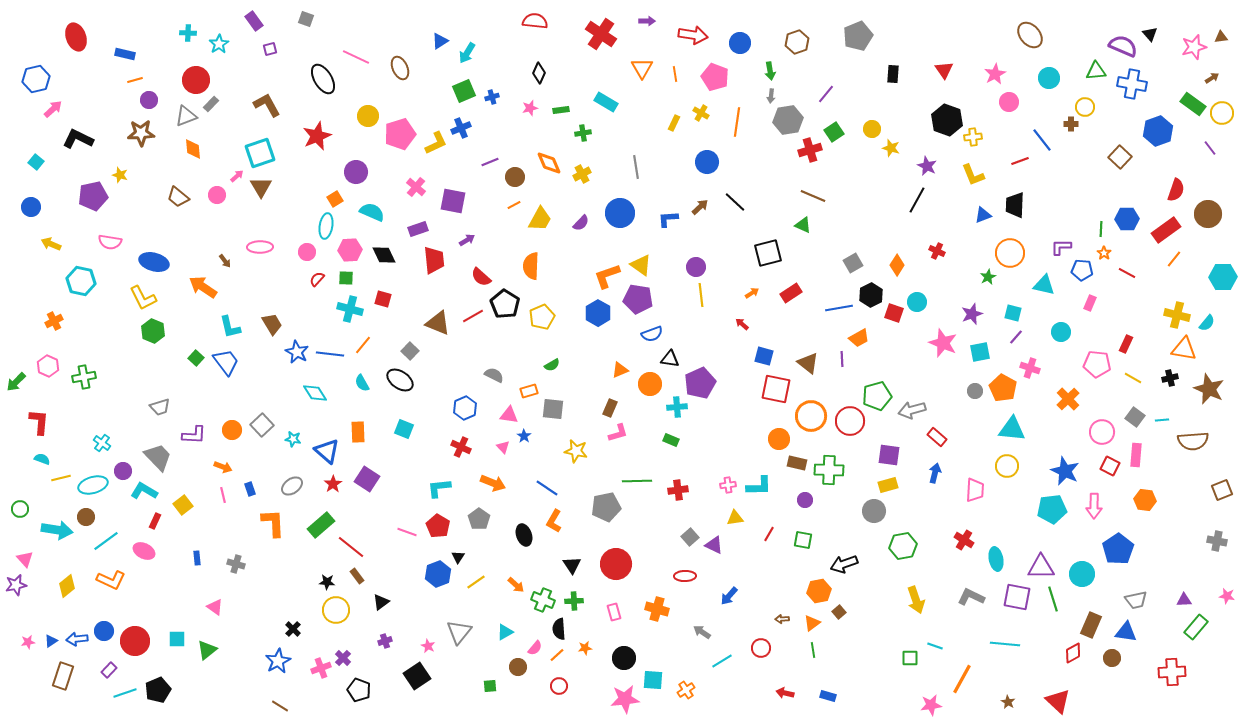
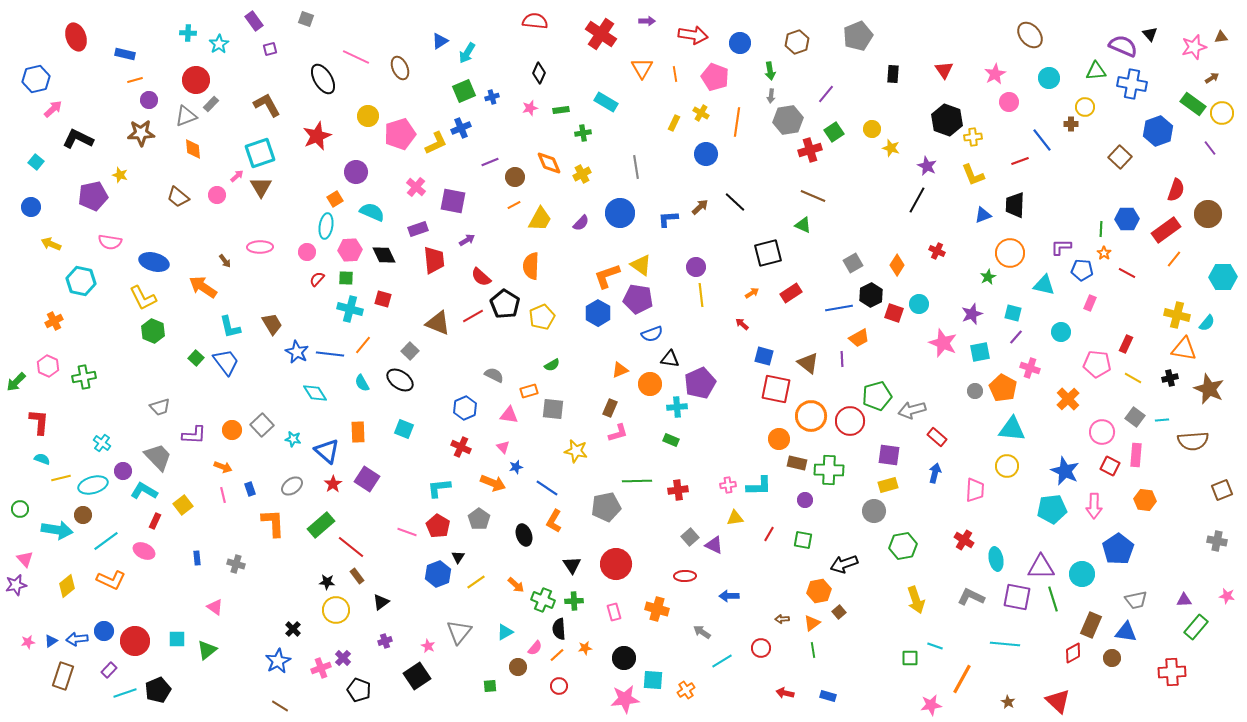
blue circle at (707, 162): moved 1 px left, 8 px up
cyan circle at (917, 302): moved 2 px right, 2 px down
blue star at (524, 436): moved 8 px left, 31 px down; rotated 24 degrees clockwise
brown circle at (86, 517): moved 3 px left, 2 px up
blue arrow at (729, 596): rotated 48 degrees clockwise
